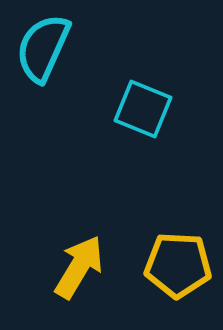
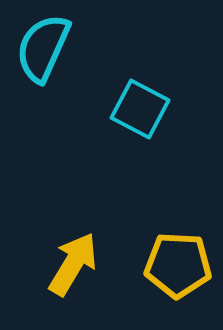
cyan square: moved 3 px left; rotated 6 degrees clockwise
yellow arrow: moved 6 px left, 3 px up
